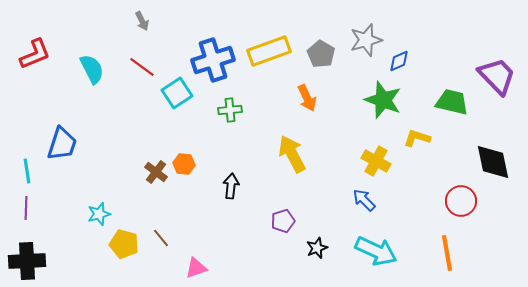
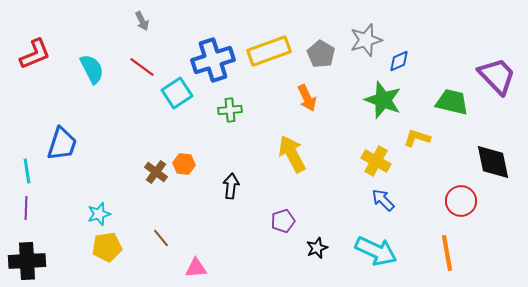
blue arrow: moved 19 px right
yellow pentagon: moved 17 px left, 3 px down; rotated 24 degrees counterclockwise
pink triangle: rotated 15 degrees clockwise
